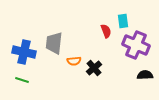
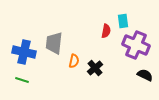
red semicircle: rotated 32 degrees clockwise
orange semicircle: rotated 72 degrees counterclockwise
black cross: moved 1 px right
black semicircle: rotated 28 degrees clockwise
